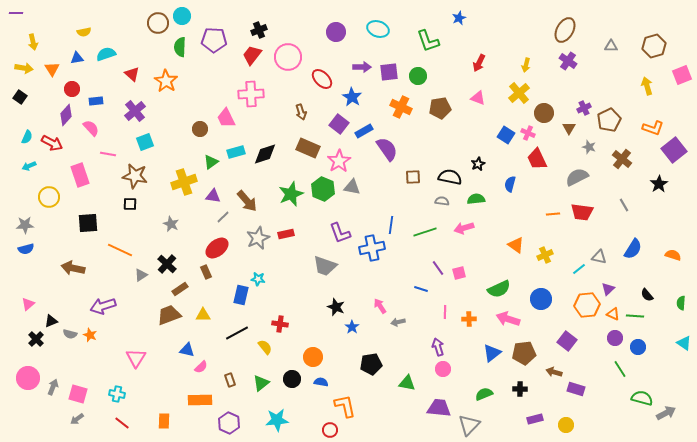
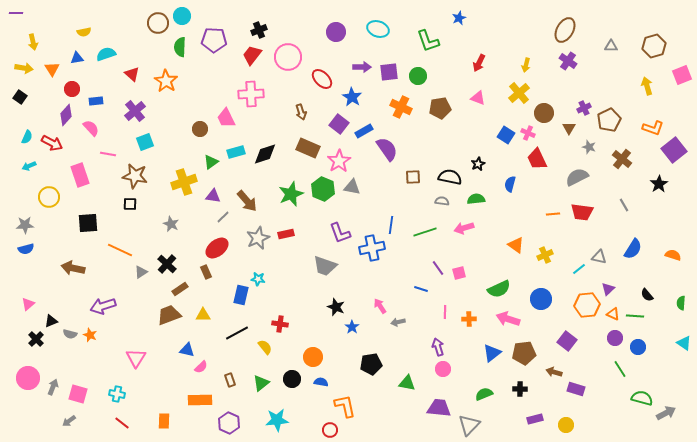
gray triangle at (141, 275): moved 3 px up
gray arrow at (77, 419): moved 8 px left, 2 px down
